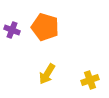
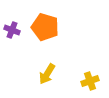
yellow cross: moved 1 px down
